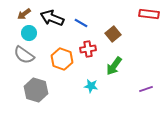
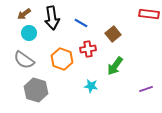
black arrow: rotated 120 degrees counterclockwise
gray semicircle: moved 5 px down
green arrow: moved 1 px right
